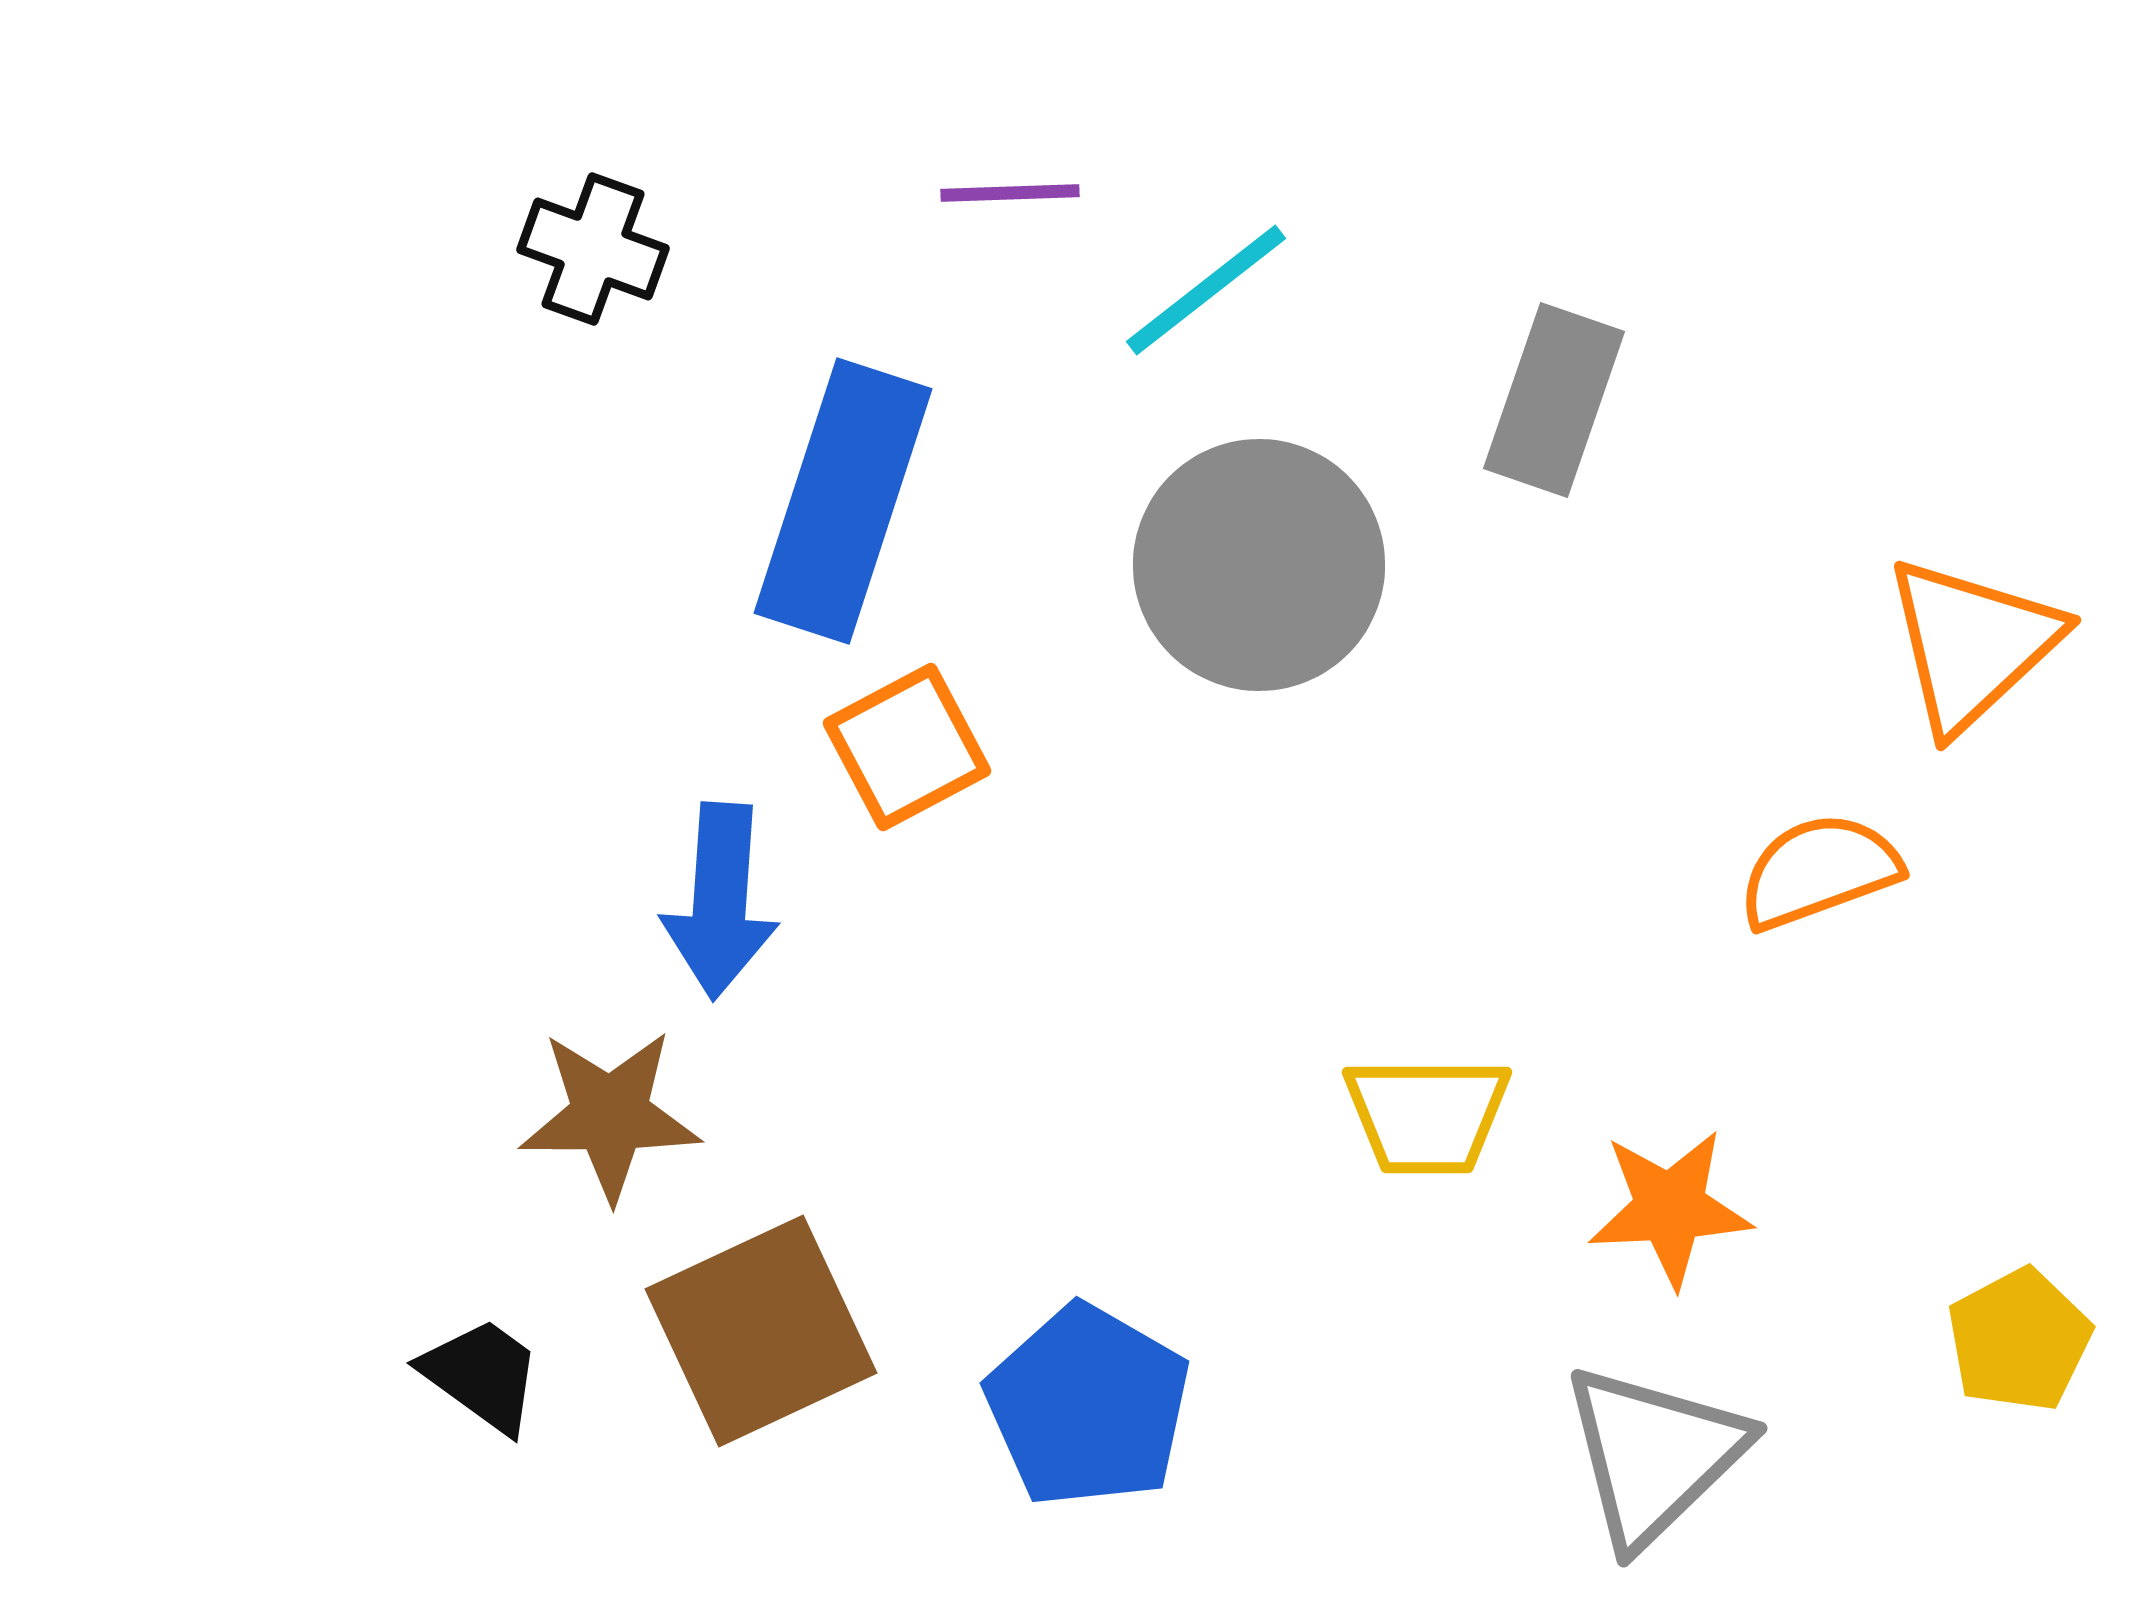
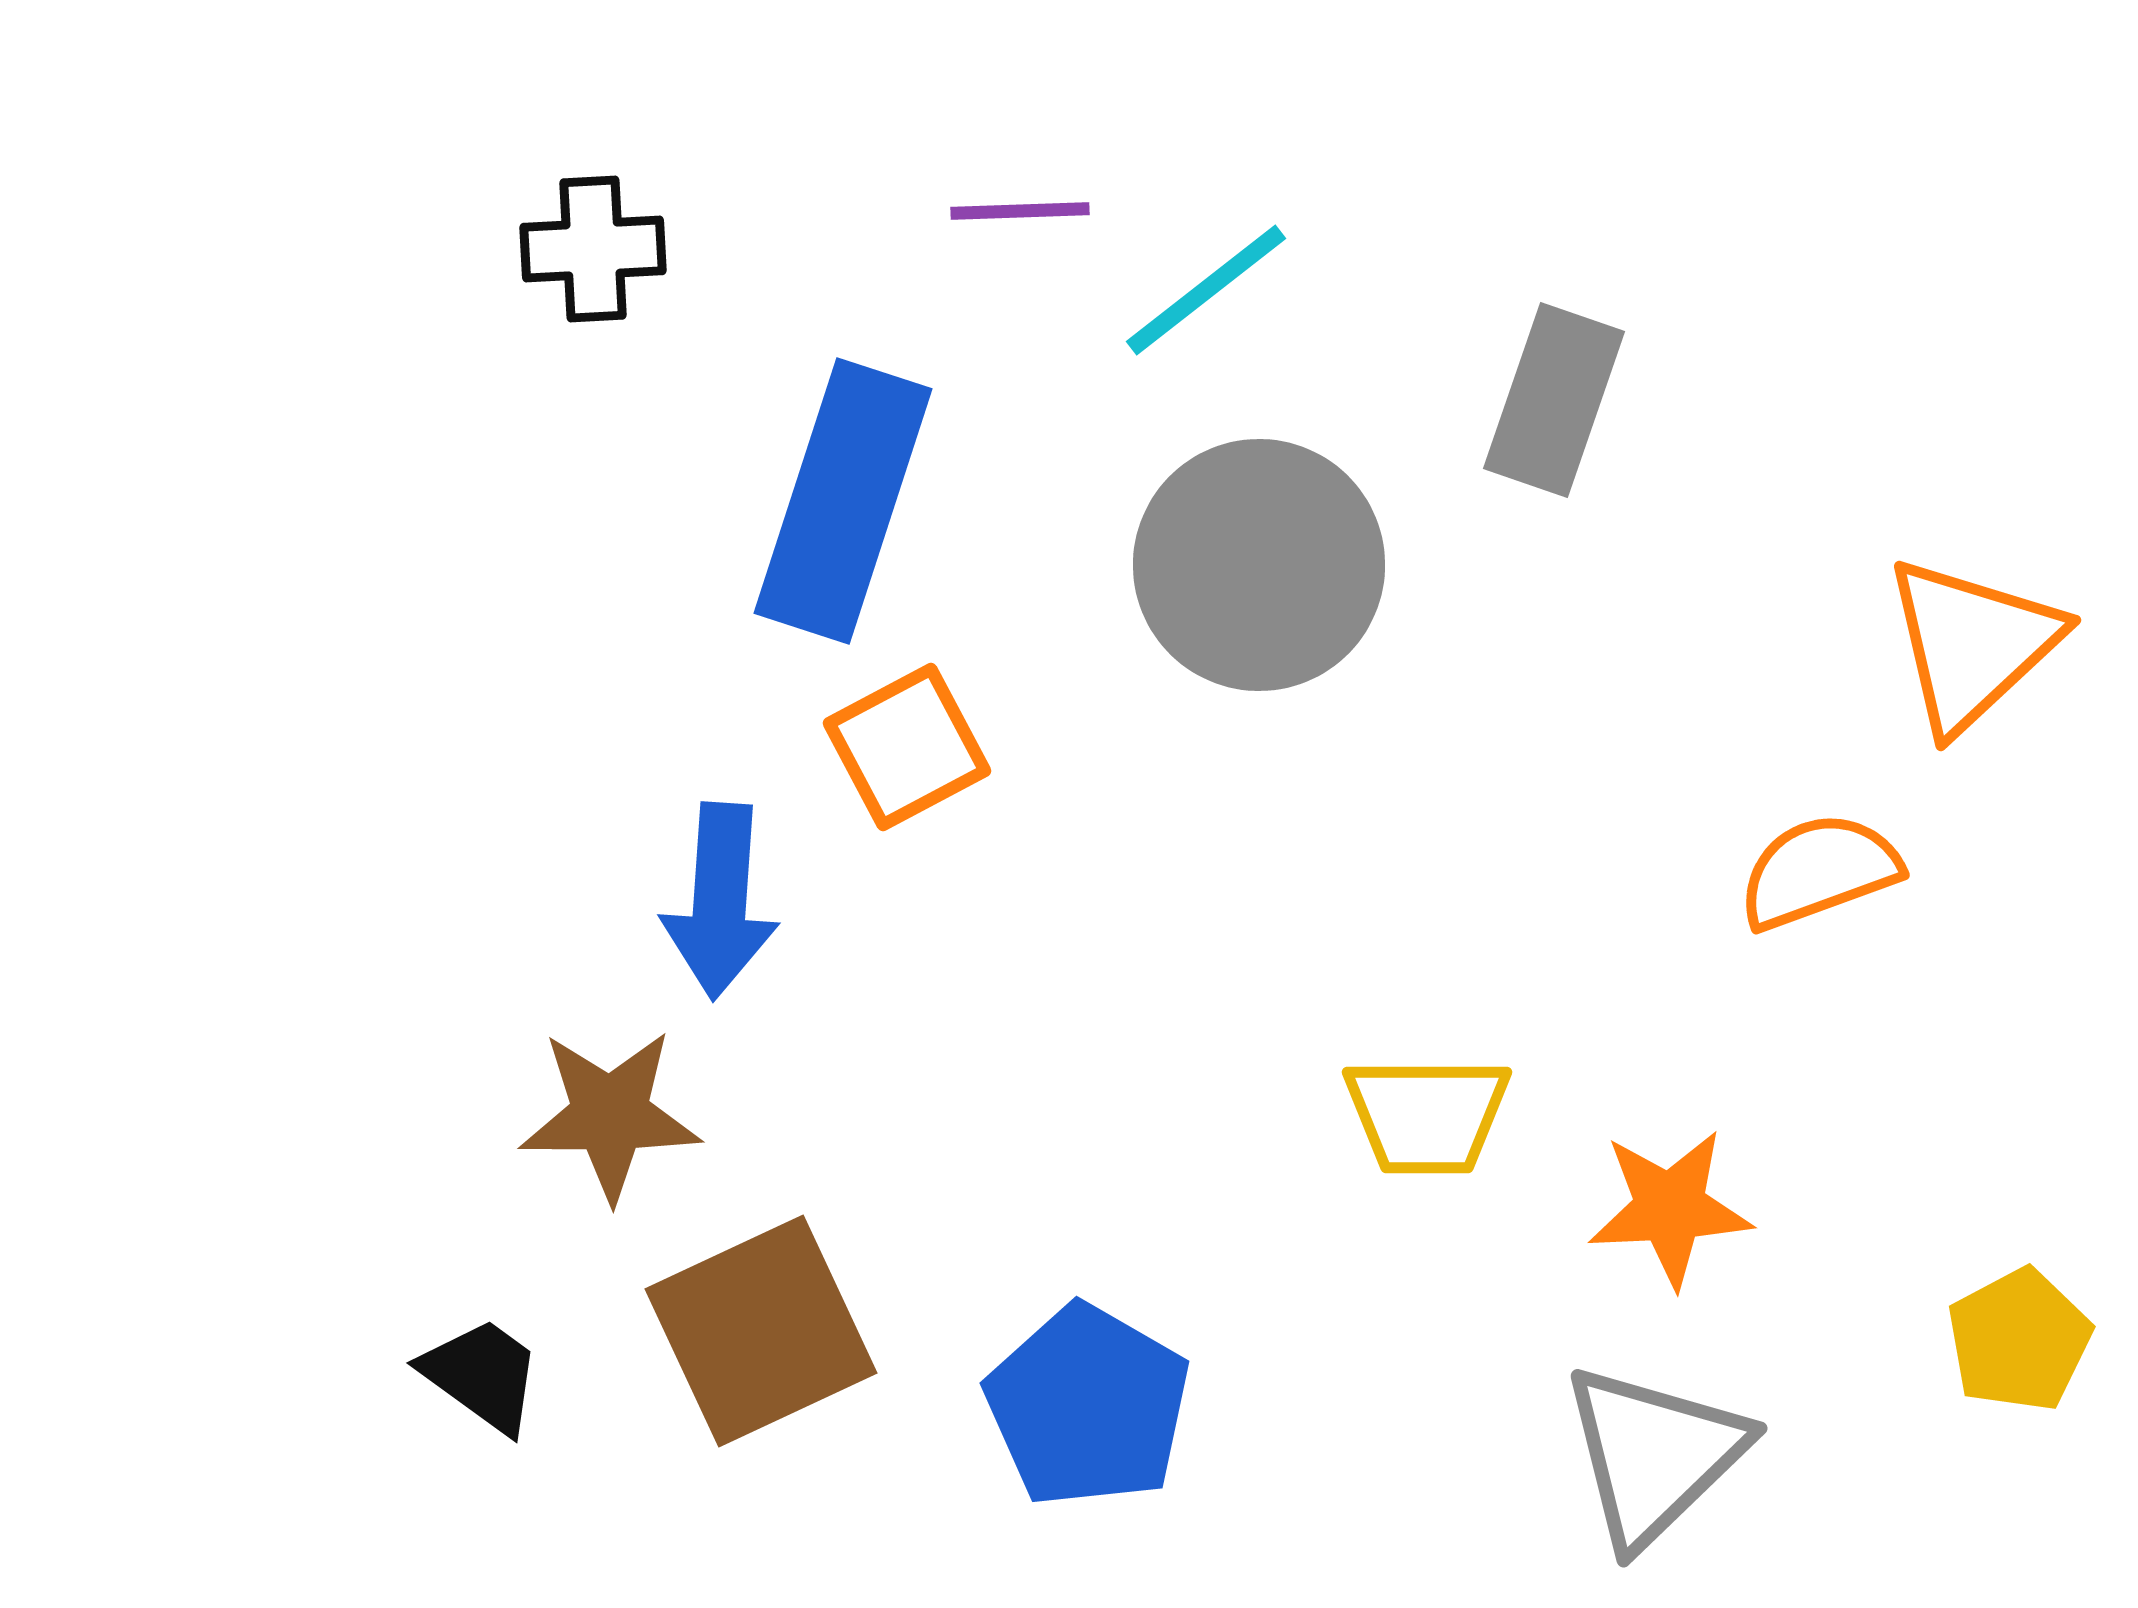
purple line: moved 10 px right, 18 px down
black cross: rotated 23 degrees counterclockwise
